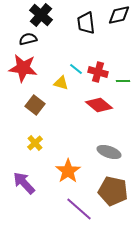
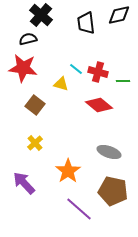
yellow triangle: moved 1 px down
